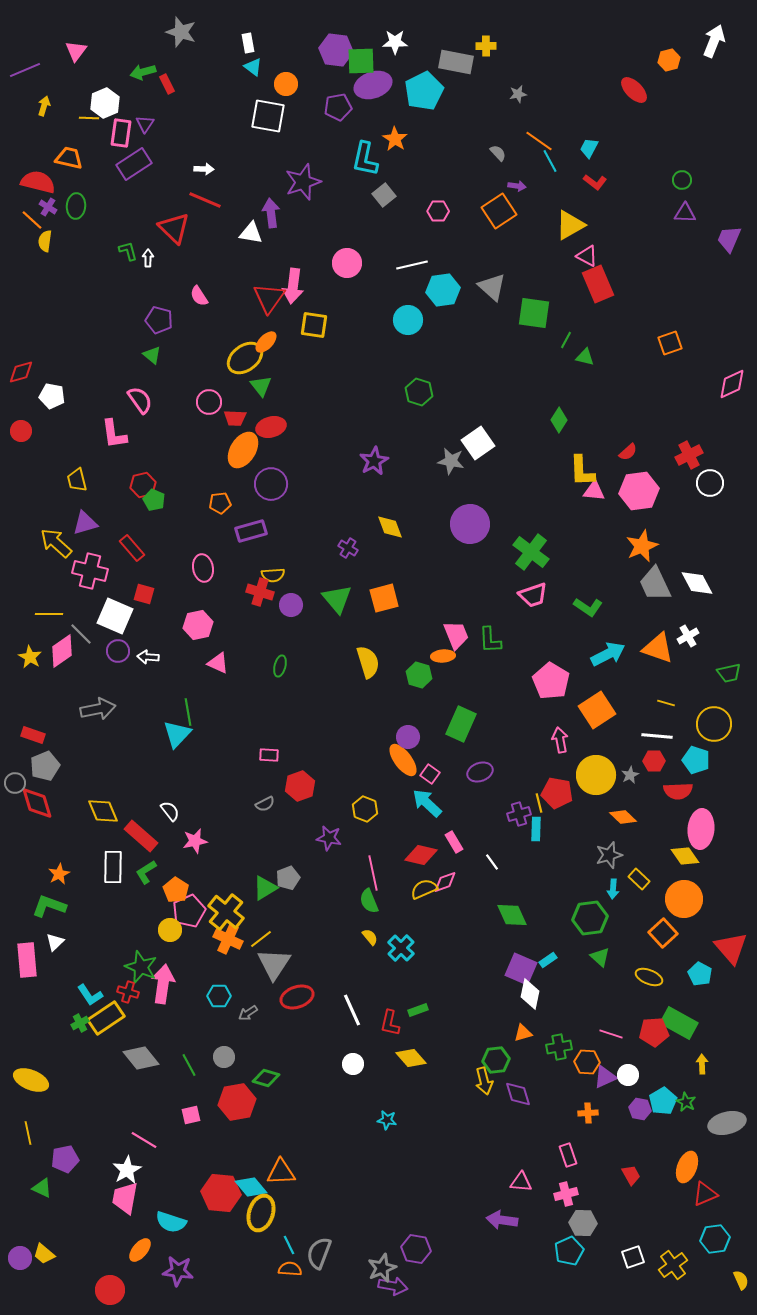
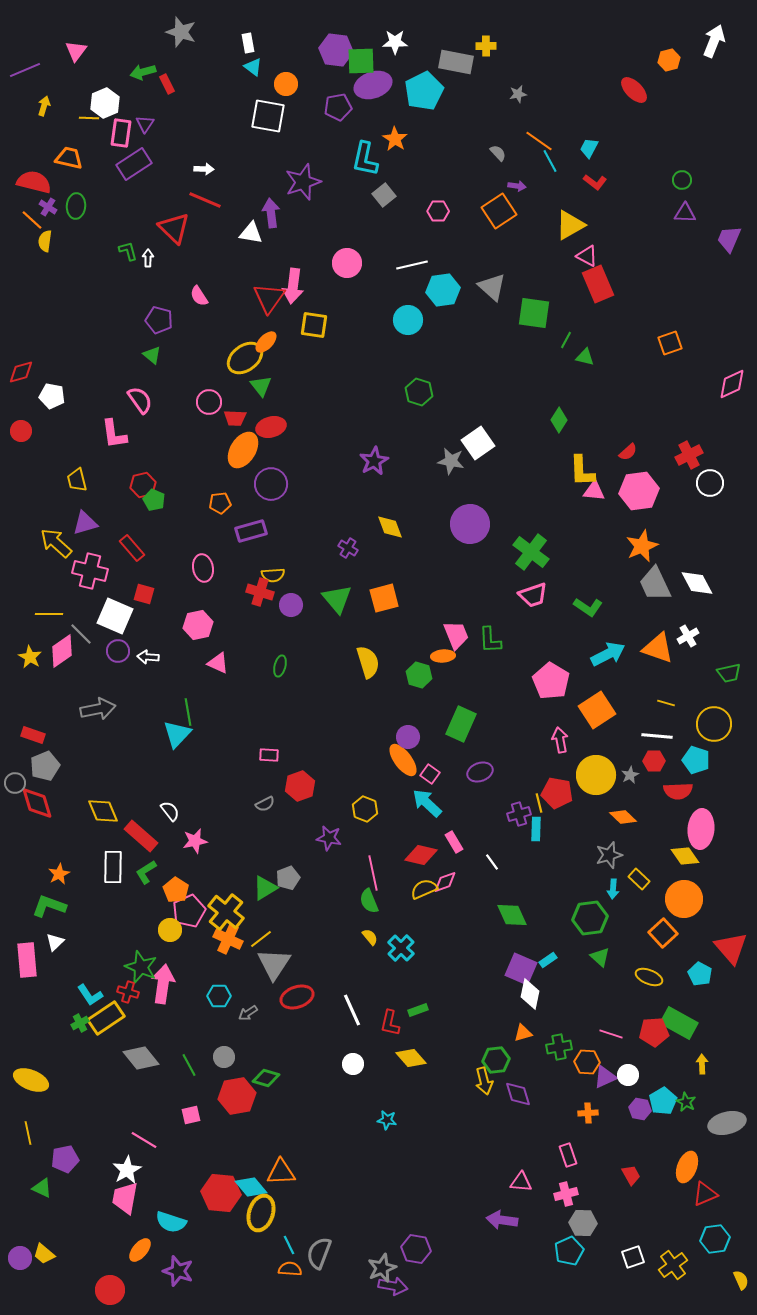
red semicircle at (38, 182): moved 4 px left
red hexagon at (237, 1102): moved 6 px up
purple star at (178, 1271): rotated 12 degrees clockwise
